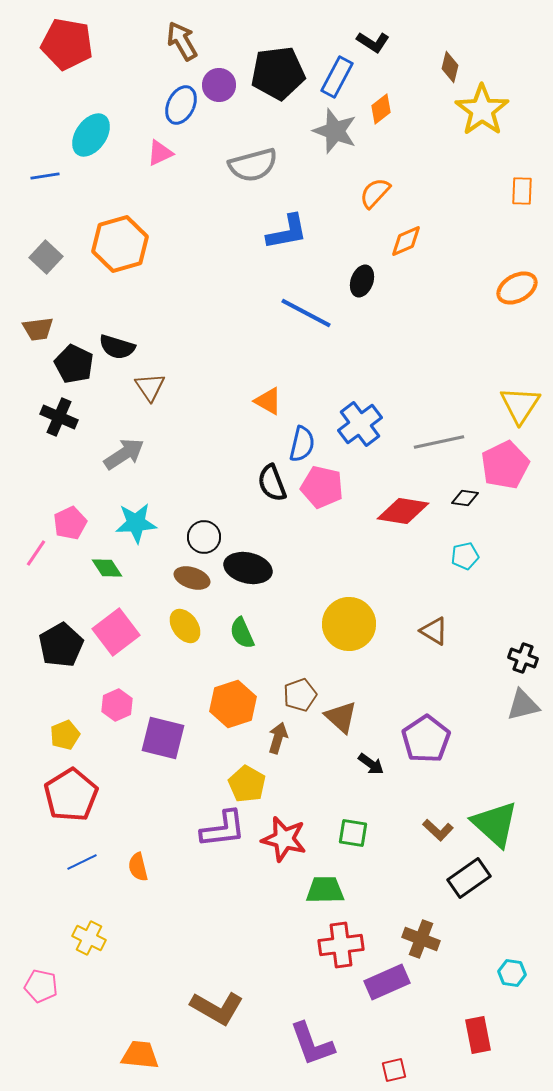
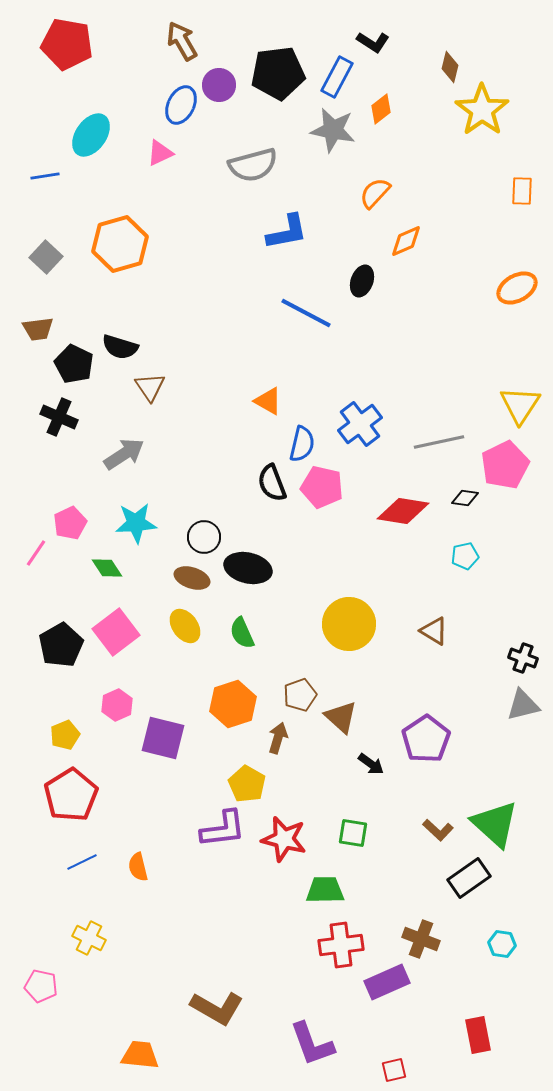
gray star at (335, 131): moved 2 px left, 1 px up; rotated 9 degrees counterclockwise
black semicircle at (117, 347): moved 3 px right
cyan hexagon at (512, 973): moved 10 px left, 29 px up
